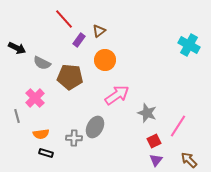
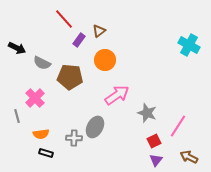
brown arrow: moved 3 px up; rotated 18 degrees counterclockwise
